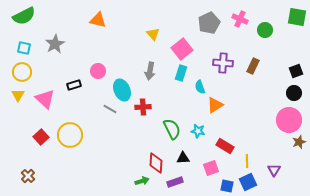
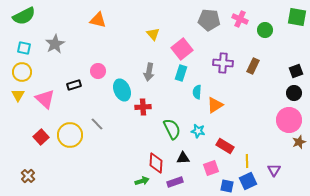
gray pentagon at (209, 23): moved 3 px up; rotated 30 degrees clockwise
gray arrow at (150, 71): moved 1 px left, 1 px down
cyan semicircle at (200, 87): moved 3 px left, 5 px down; rotated 24 degrees clockwise
gray line at (110, 109): moved 13 px left, 15 px down; rotated 16 degrees clockwise
blue square at (248, 182): moved 1 px up
